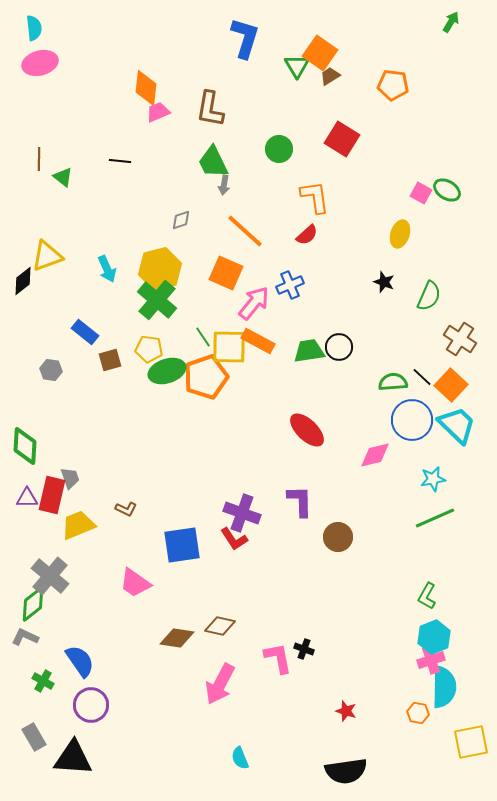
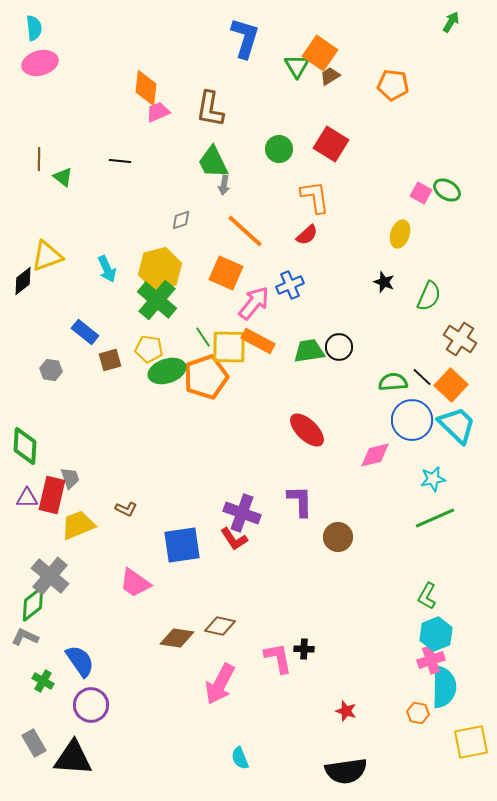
red square at (342, 139): moved 11 px left, 5 px down
cyan hexagon at (434, 637): moved 2 px right, 3 px up
black cross at (304, 649): rotated 18 degrees counterclockwise
gray rectangle at (34, 737): moved 6 px down
